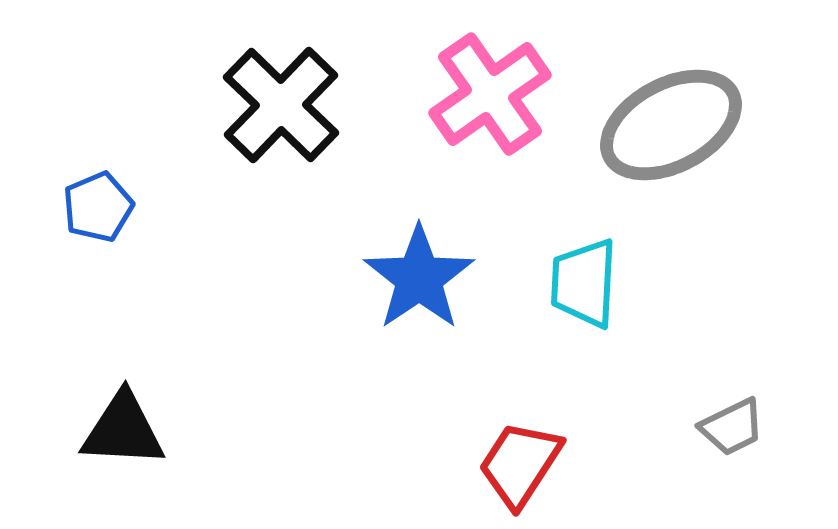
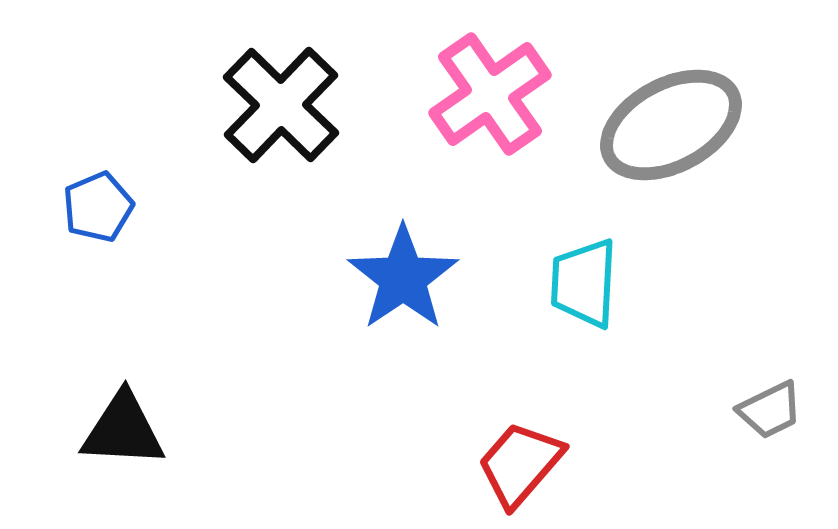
blue star: moved 16 px left
gray trapezoid: moved 38 px right, 17 px up
red trapezoid: rotated 8 degrees clockwise
